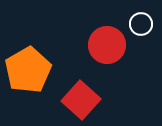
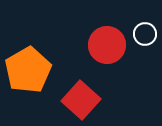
white circle: moved 4 px right, 10 px down
